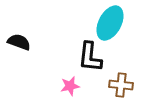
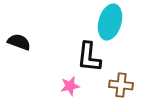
cyan ellipse: moved 1 px up; rotated 12 degrees counterclockwise
black L-shape: moved 1 px left
